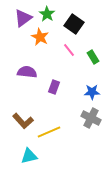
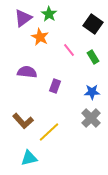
green star: moved 2 px right
black square: moved 19 px right
purple rectangle: moved 1 px right, 1 px up
gray cross: rotated 18 degrees clockwise
yellow line: rotated 20 degrees counterclockwise
cyan triangle: moved 2 px down
